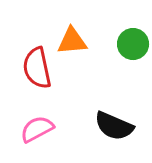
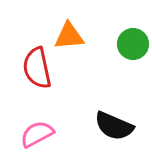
orange triangle: moved 3 px left, 5 px up
pink semicircle: moved 5 px down
